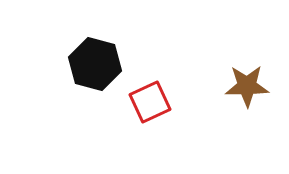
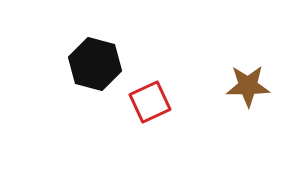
brown star: moved 1 px right
